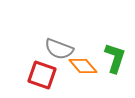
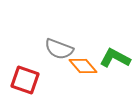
green L-shape: rotated 80 degrees counterclockwise
red square: moved 17 px left, 5 px down
